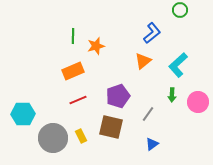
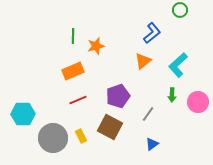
brown square: moved 1 px left; rotated 15 degrees clockwise
